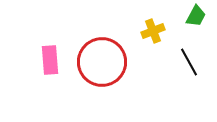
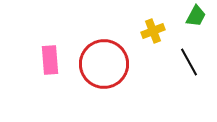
red circle: moved 2 px right, 2 px down
